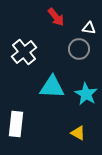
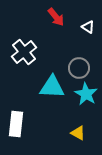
white triangle: moved 1 px left, 1 px up; rotated 24 degrees clockwise
gray circle: moved 19 px down
